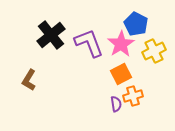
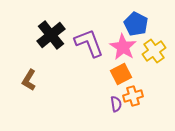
pink star: moved 2 px right, 3 px down; rotated 8 degrees counterclockwise
yellow cross: rotated 10 degrees counterclockwise
